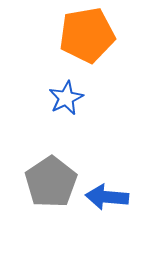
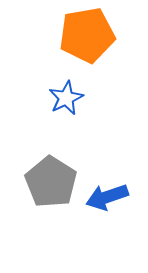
gray pentagon: rotated 6 degrees counterclockwise
blue arrow: rotated 24 degrees counterclockwise
